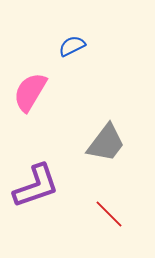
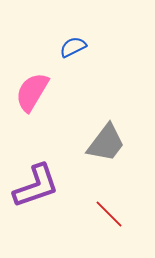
blue semicircle: moved 1 px right, 1 px down
pink semicircle: moved 2 px right
